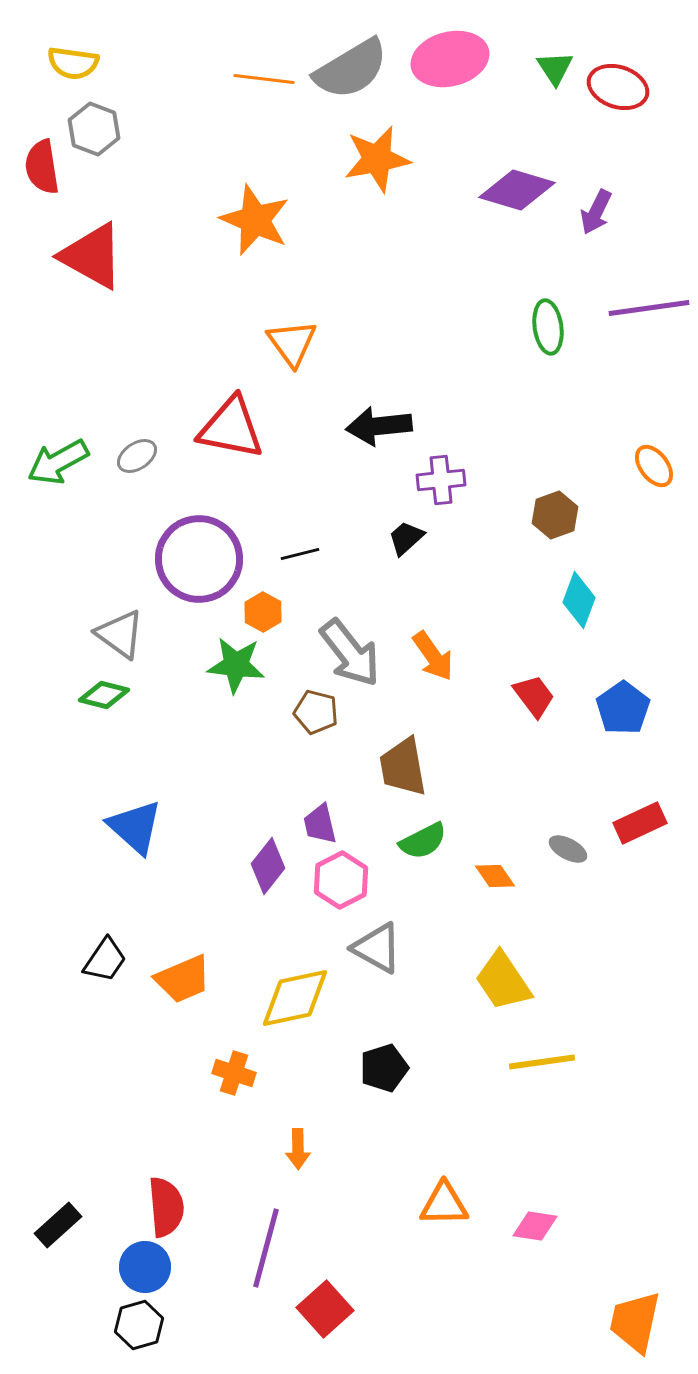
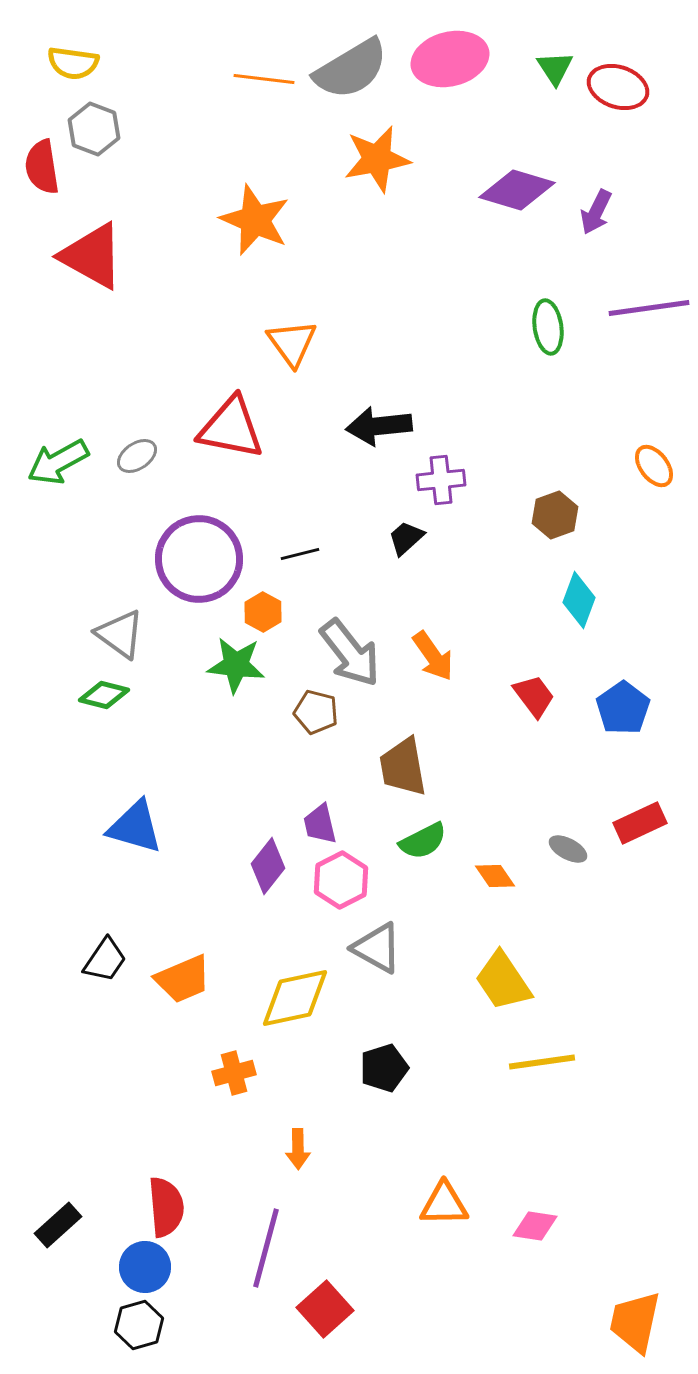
blue triangle at (135, 827): rotated 26 degrees counterclockwise
orange cross at (234, 1073): rotated 33 degrees counterclockwise
